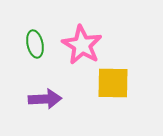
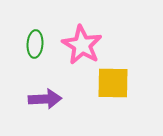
green ellipse: rotated 16 degrees clockwise
